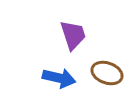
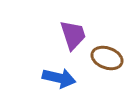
brown ellipse: moved 15 px up
